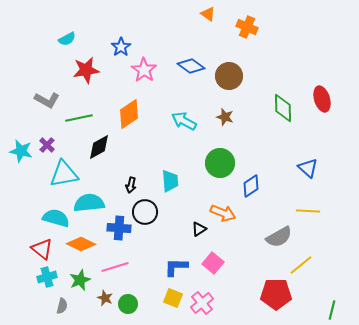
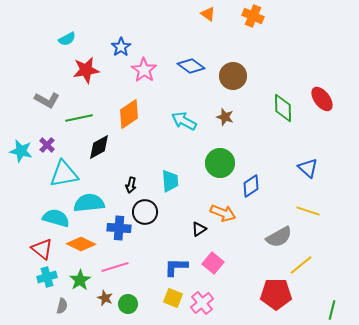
orange cross at (247, 27): moved 6 px right, 11 px up
brown circle at (229, 76): moved 4 px right
red ellipse at (322, 99): rotated 20 degrees counterclockwise
yellow line at (308, 211): rotated 15 degrees clockwise
green star at (80, 280): rotated 10 degrees counterclockwise
